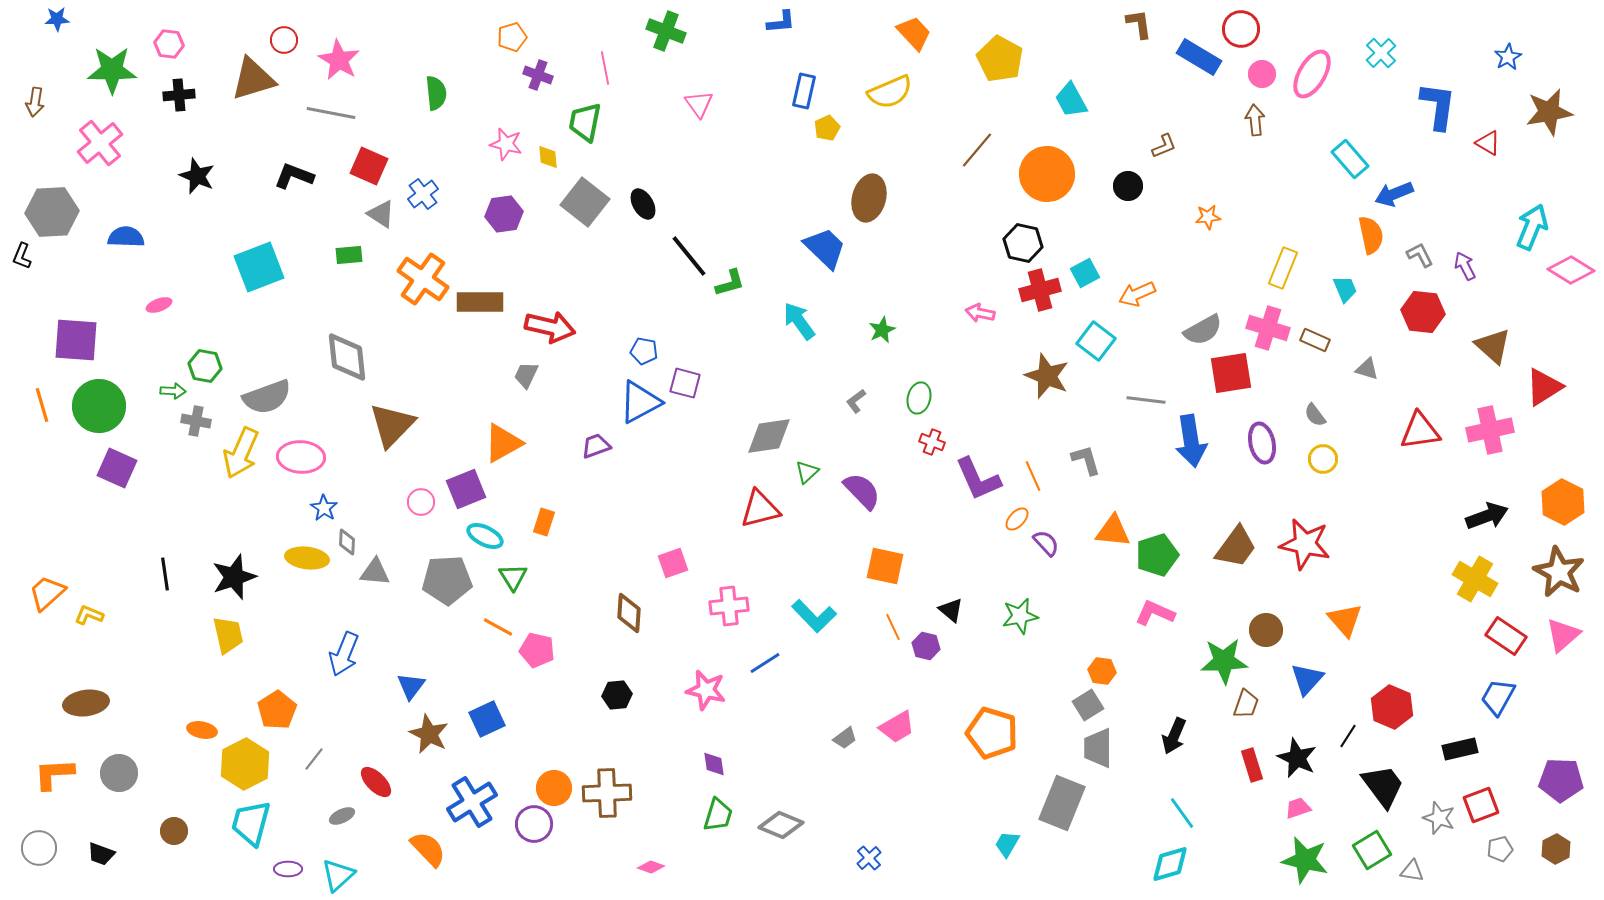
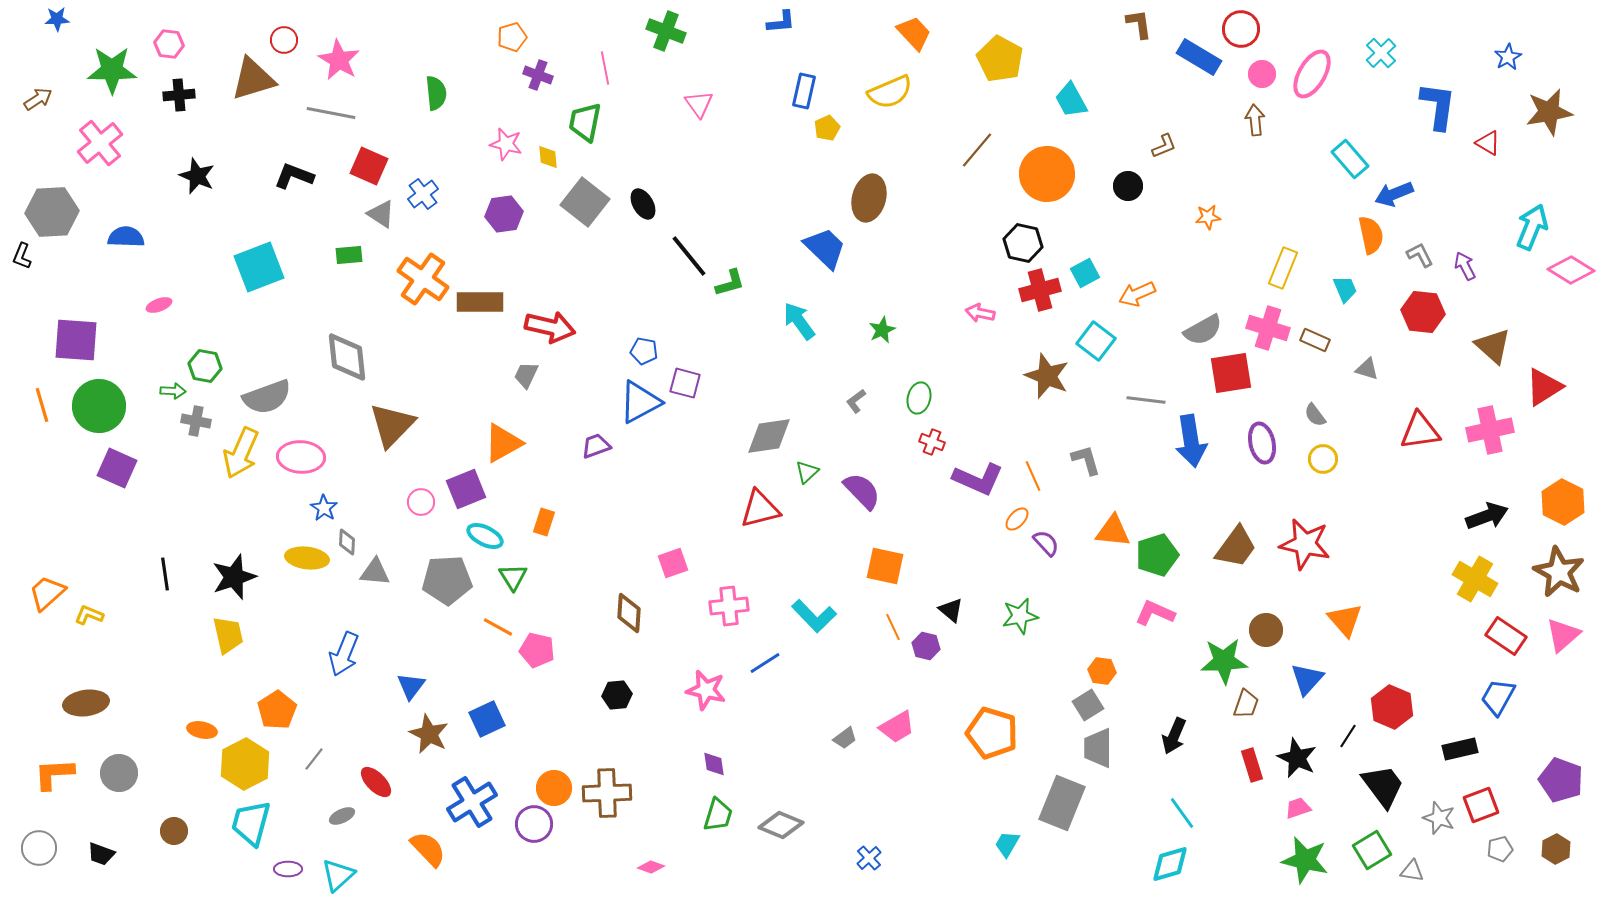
brown arrow at (35, 102): moved 3 px right, 3 px up; rotated 132 degrees counterclockwise
purple L-shape at (978, 479): rotated 42 degrees counterclockwise
purple pentagon at (1561, 780): rotated 18 degrees clockwise
